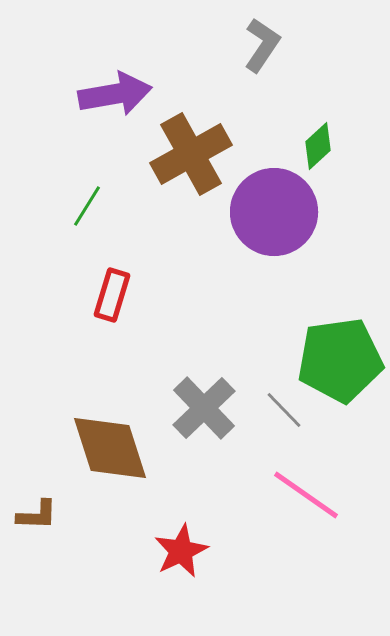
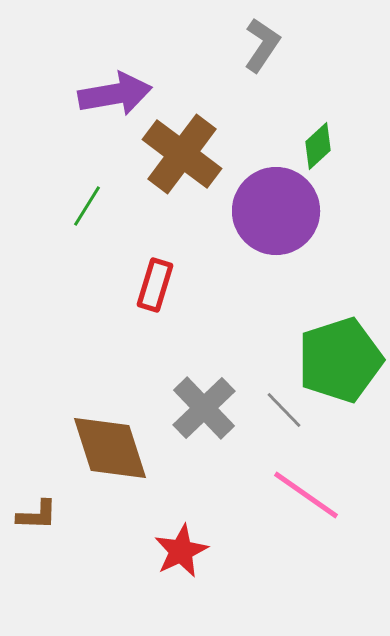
brown cross: moved 9 px left; rotated 24 degrees counterclockwise
purple circle: moved 2 px right, 1 px up
red rectangle: moved 43 px right, 10 px up
green pentagon: rotated 10 degrees counterclockwise
